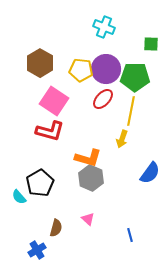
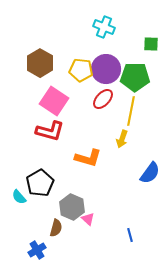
gray hexagon: moved 19 px left, 29 px down
